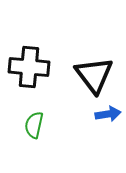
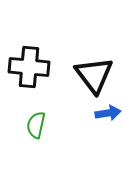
blue arrow: moved 1 px up
green semicircle: moved 2 px right
